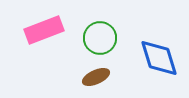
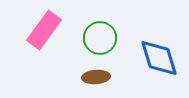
pink rectangle: rotated 33 degrees counterclockwise
brown ellipse: rotated 20 degrees clockwise
